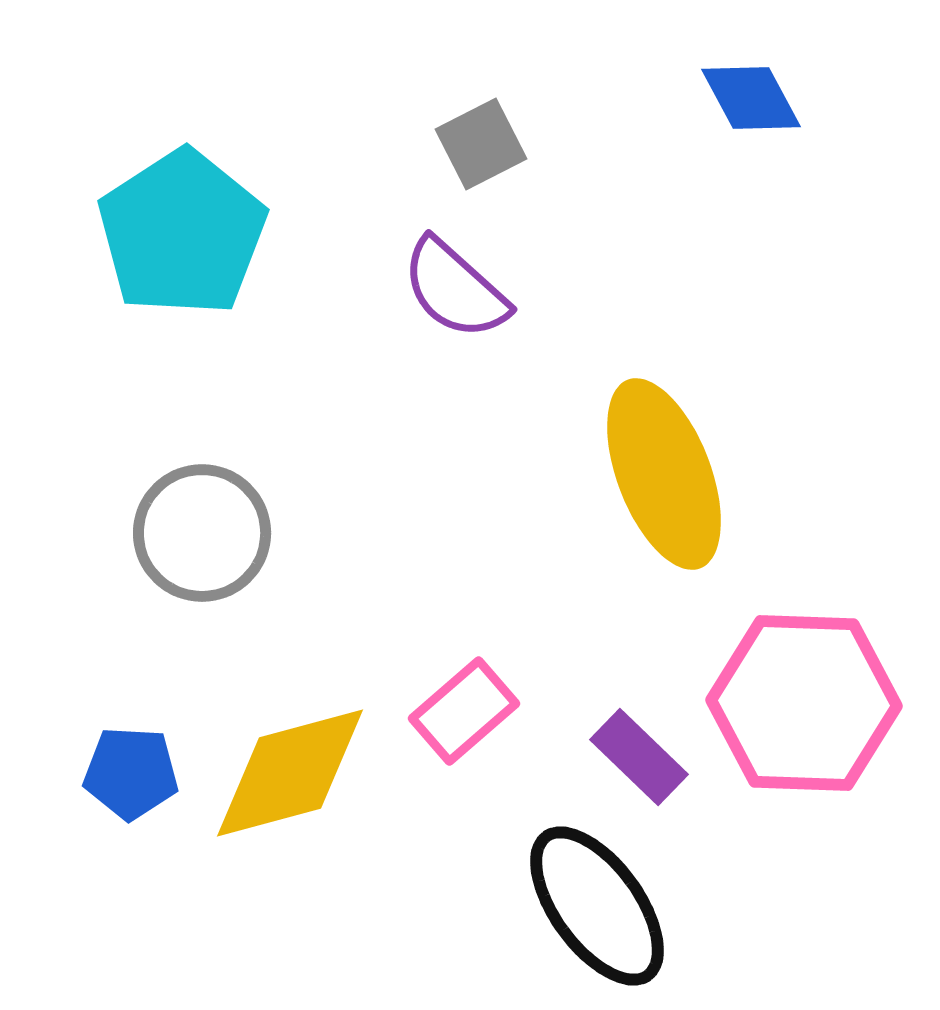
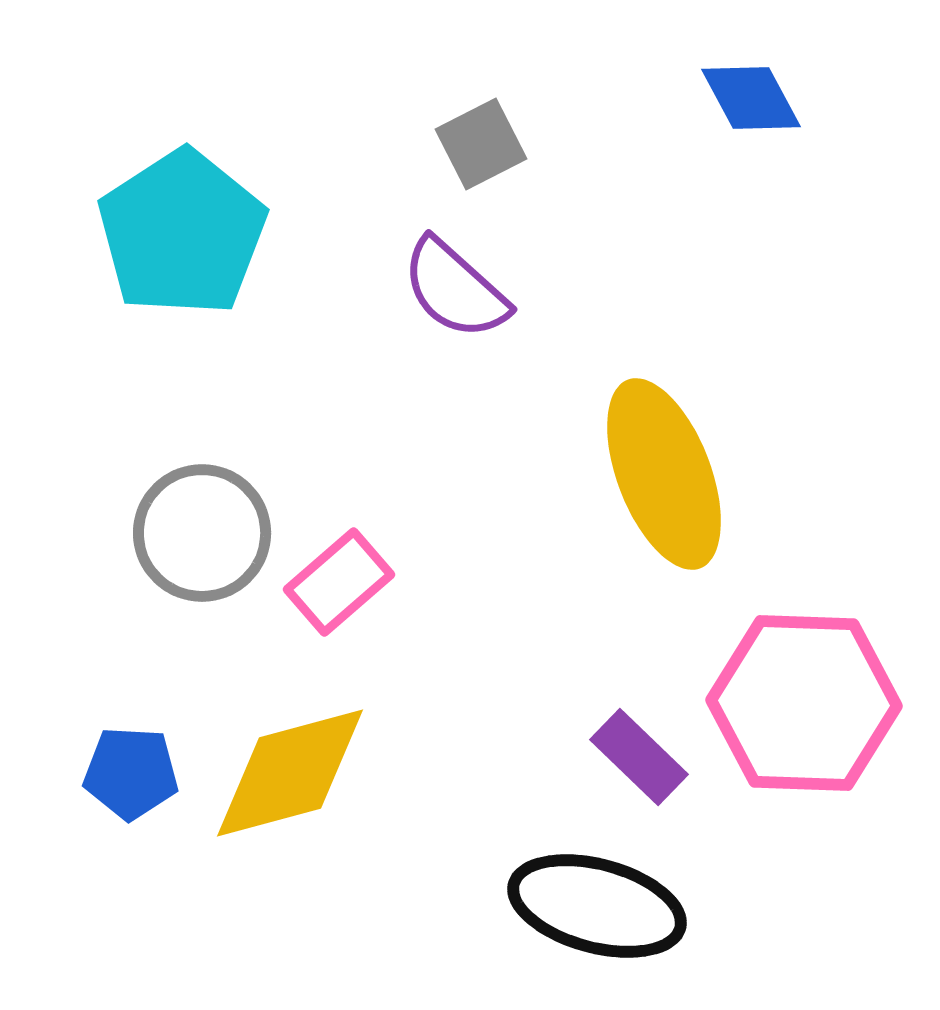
pink rectangle: moved 125 px left, 129 px up
black ellipse: rotated 39 degrees counterclockwise
